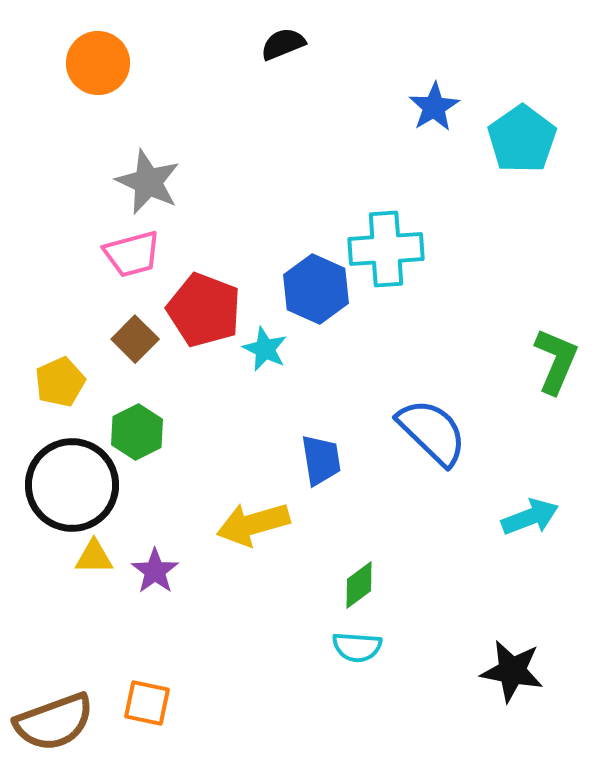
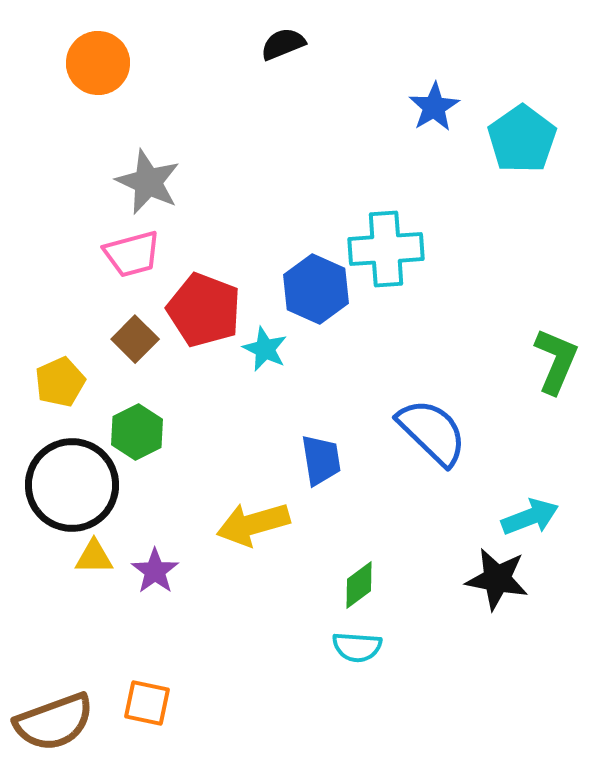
black star: moved 15 px left, 92 px up
